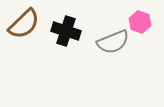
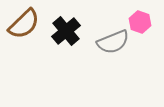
black cross: rotated 32 degrees clockwise
